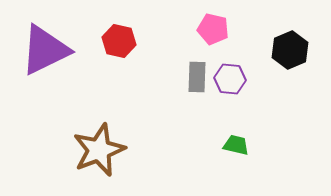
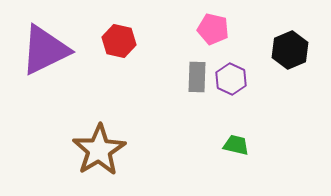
purple hexagon: moved 1 px right; rotated 20 degrees clockwise
brown star: rotated 10 degrees counterclockwise
